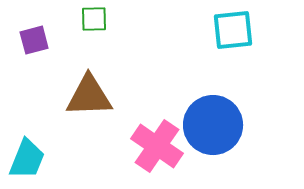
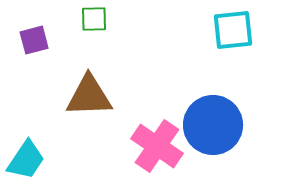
cyan trapezoid: moved 1 px left, 1 px down; rotated 12 degrees clockwise
